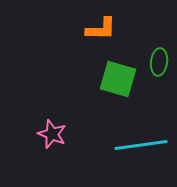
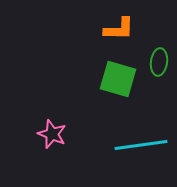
orange L-shape: moved 18 px right
